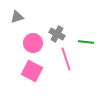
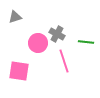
gray triangle: moved 2 px left
pink circle: moved 5 px right
pink line: moved 2 px left, 2 px down
pink square: moved 13 px left; rotated 20 degrees counterclockwise
